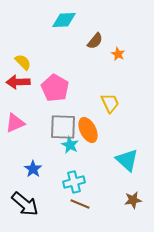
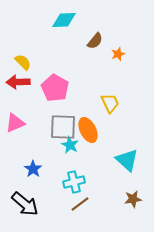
orange star: rotated 24 degrees clockwise
brown star: moved 1 px up
brown line: rotated 60 degrees counterclockwise
